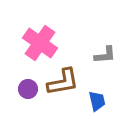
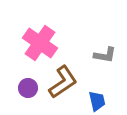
gray L-shape: rotated 15 degrees clockwise
brown L-shape: rotated 24 degrees counterclockwise
purple circle: moved 1 px up
